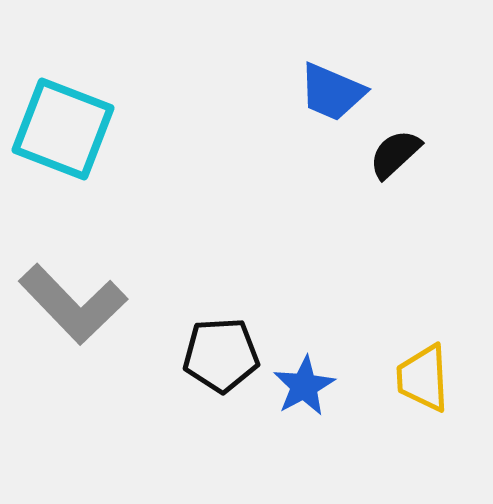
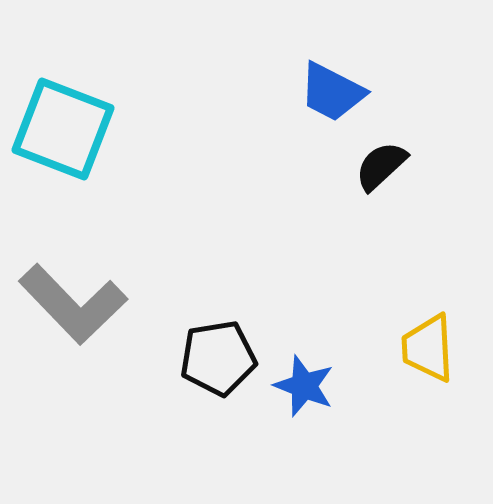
blue trapezoid: rotated 4 degrees clockwise
black semicircle: moved 14 px left, 12 px down
black pentagon: moved 3 px left, 3 px down; rotated 6 degrees counterclockwise
yellow trapezoid: moved 5 px right, 30 px up
blue star: rotated 22 degrees counterclockwise
